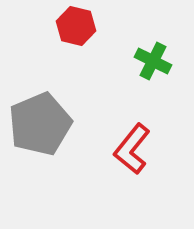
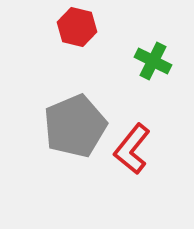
red hexagon: moved 1 px right, 1 px down
gray pentagon: moved 35 px right, 2 px down
